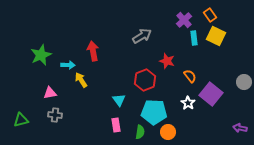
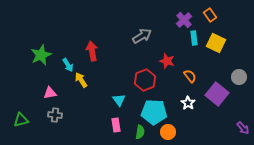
yellow square: moved 7 px down
red arrow: moved 1 px left
cyan arrow: rotated 56 degrees clockwise
gray circle: moved 5 px left, 5 px up
purple square: moved 6 px right
purple arrow: moved 3 px right; rotated 144 degrees counterclockwise
